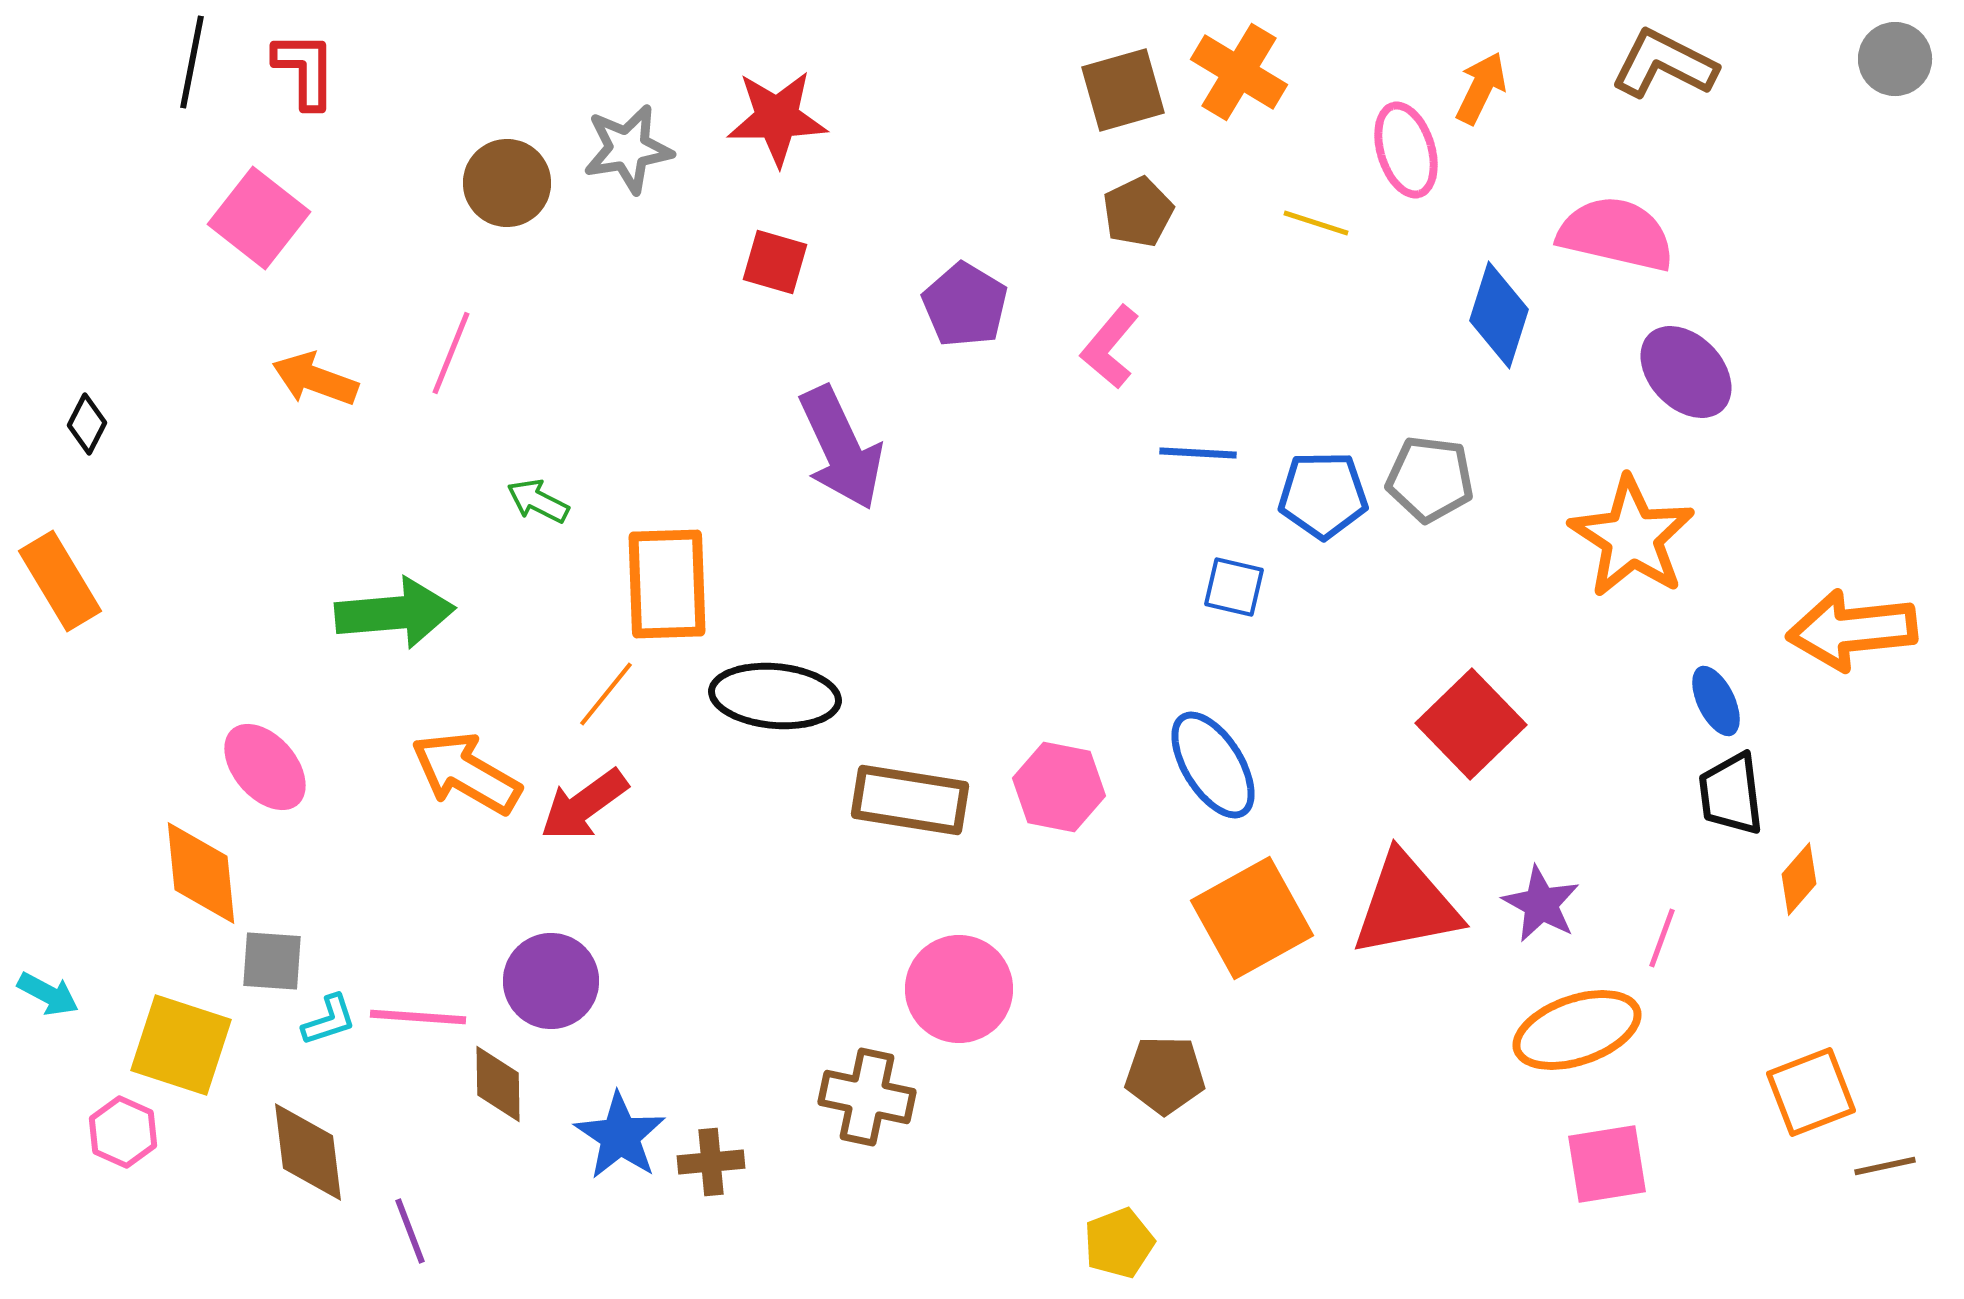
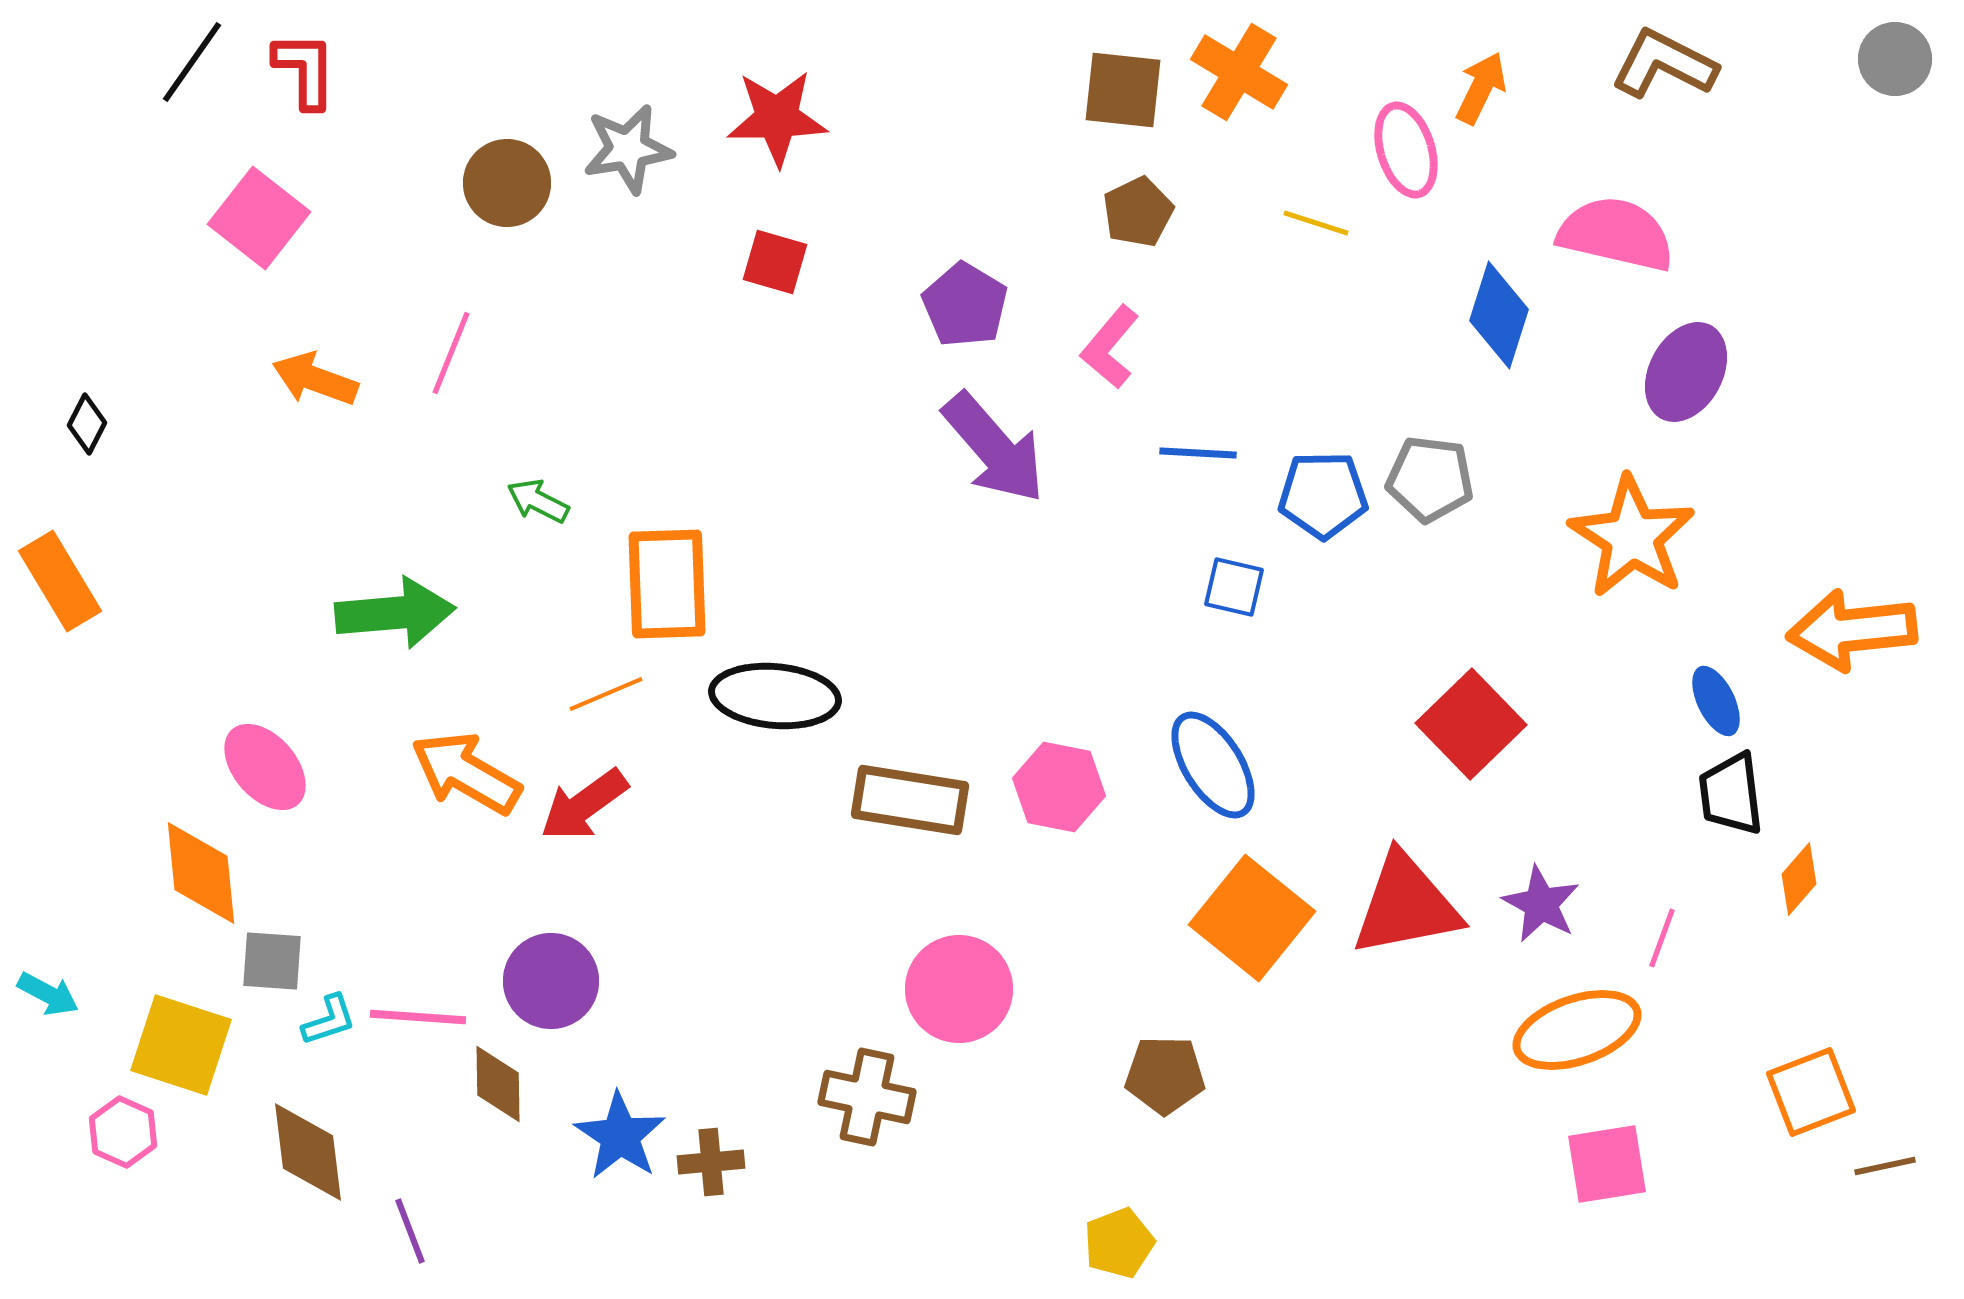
black line at (192, 62): rotated 24 degrees clockwise
brown square at (1123, 90): rotated 22 degrees clockwise
purple ellipse at (1686, 372): rotated 72 degrees clockwise
purple arrow at (841, 448): moved 153 px right; rotated 16 degrees counterclockwise
orange line at (606, 694): rotated 28 degrees clockwise
orange square at (1252, 918): rotated 22 degrees counterclockwise
